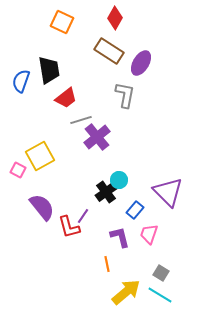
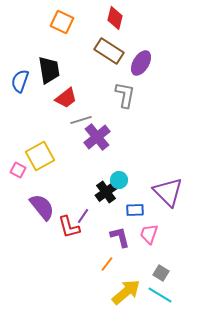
red diamond: rotated 15 degrees counterclockwise
blue semicircle: moved 1 px left
blue rectangle: rotated 48 degrees clockwise
orange line: rotated 49 degrees clockwise
